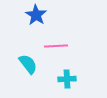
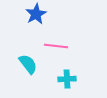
blue star: moved 1 px up; rotated 10 degrees clockwise
pink line: rotated 10 degrees clockwise
